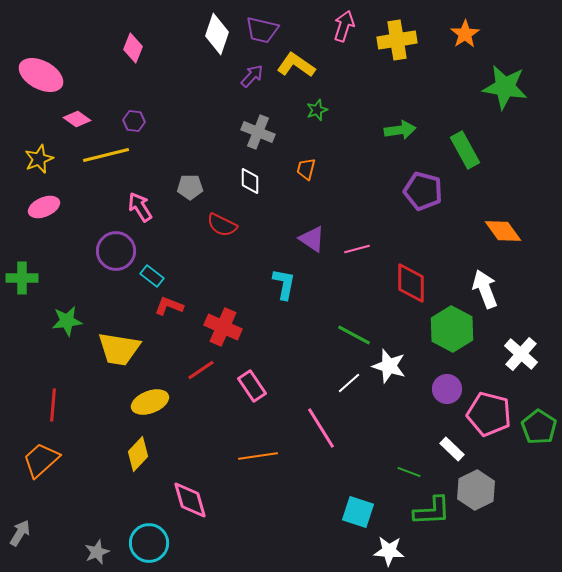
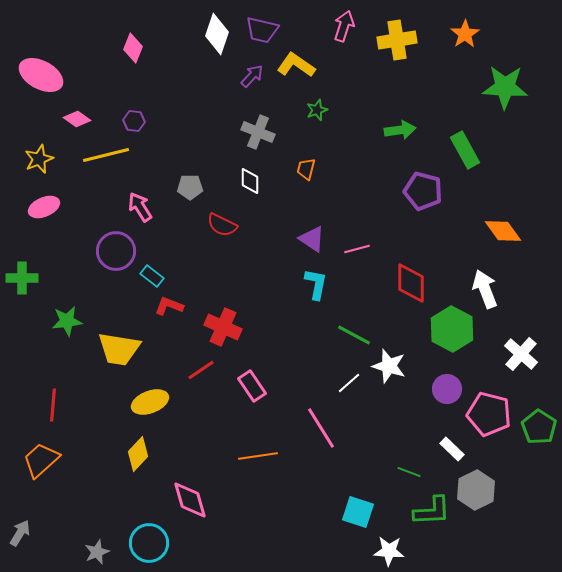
green star at (505, 87): rotated 6 degrees counterclockwise
cyan L-shape at (284, 284): moved 32 px right
